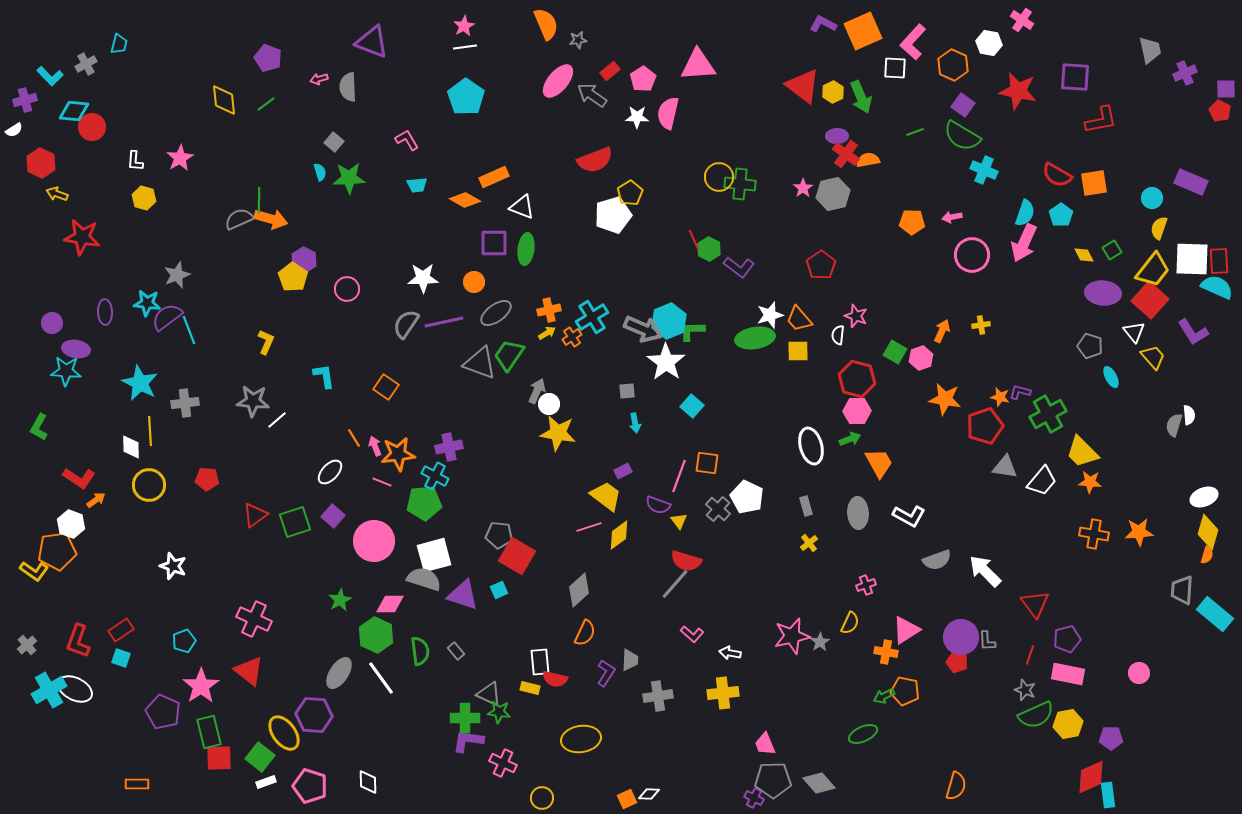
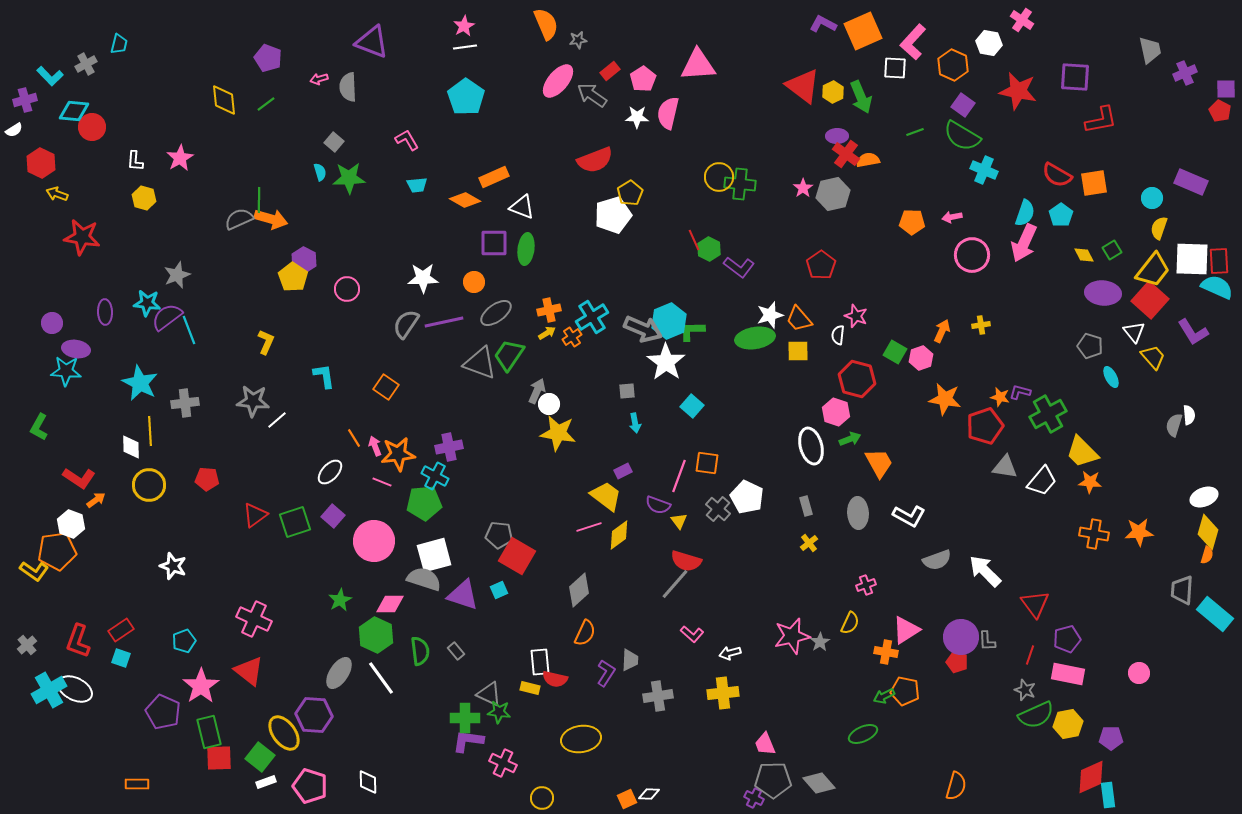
pink hexagon at (857, 411): moved 21 px left, 1 px down; rotated 20 degrees clockwise
white arrow at (730, 653): rotated 25 degrees counterclockwise
